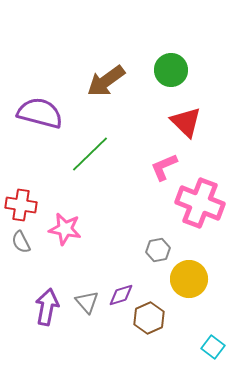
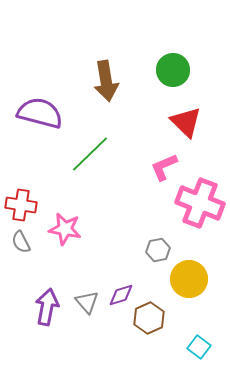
green circle: moved 2 px right
brown arrow: rotated 63 degrees counterclockwise
cyan square: moved 14 px left
